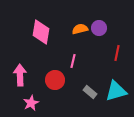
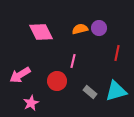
pink diamond: rotated 35 degrees counterclockwise
pink arrow: rotated 120 degrees counterclockwise
red circle: moved 2 px right, 1 px down
